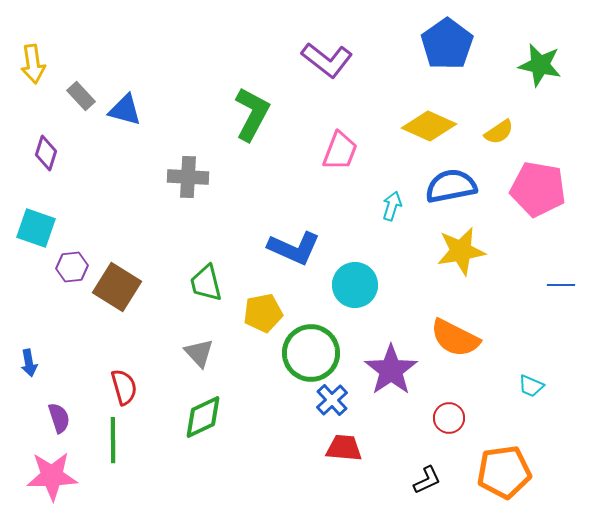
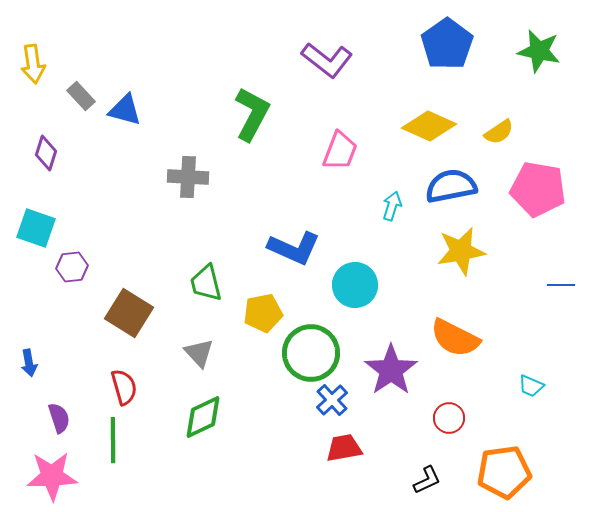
green star: moved 1 px left, 14 px up
brown square: moved 12 px right, 26 px down
red trapezoid: rotated 15 degrees counterclockwise
